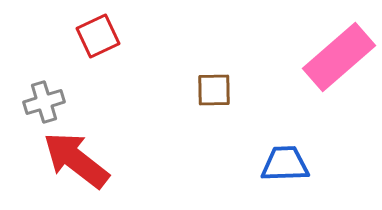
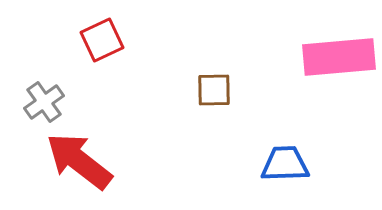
red square: moved 4 px right, 4 px down
pink rectangle: rotated 36 degrees clockwise
gray cross: rotated 18 degrees counterclockwise
red arrow: moved 3 px right, 1 px down
